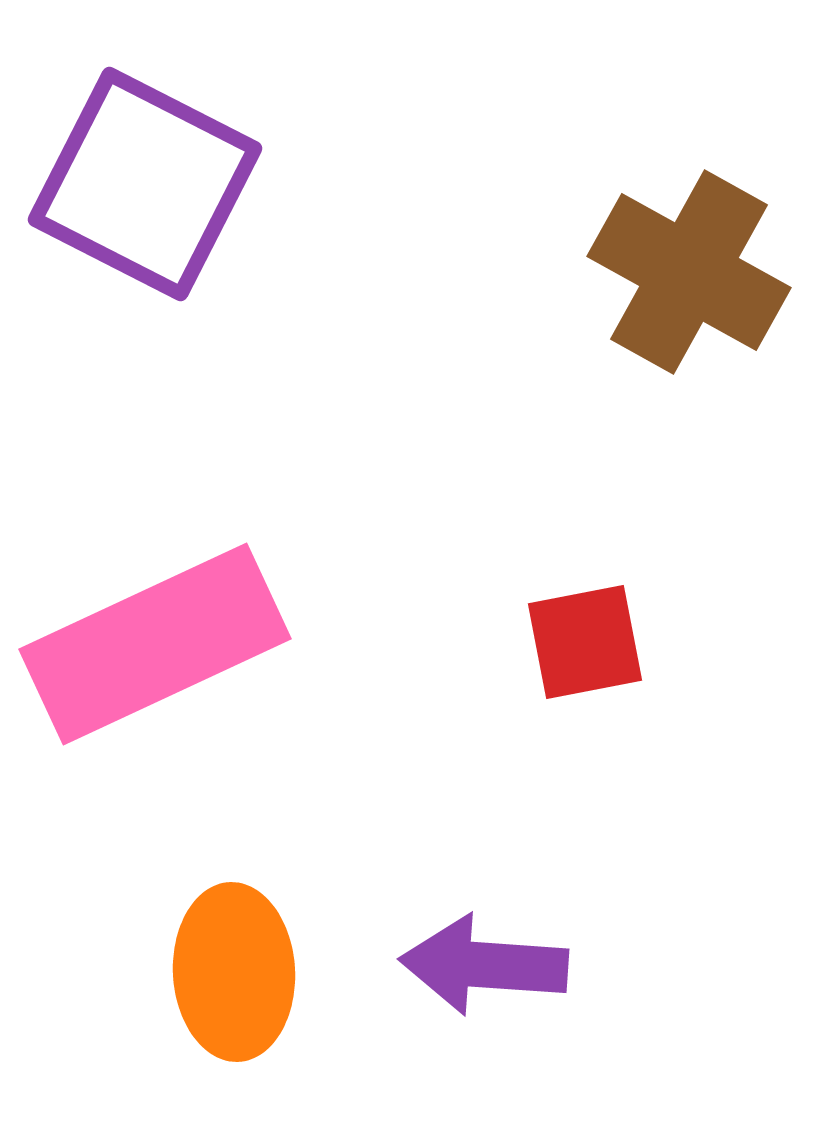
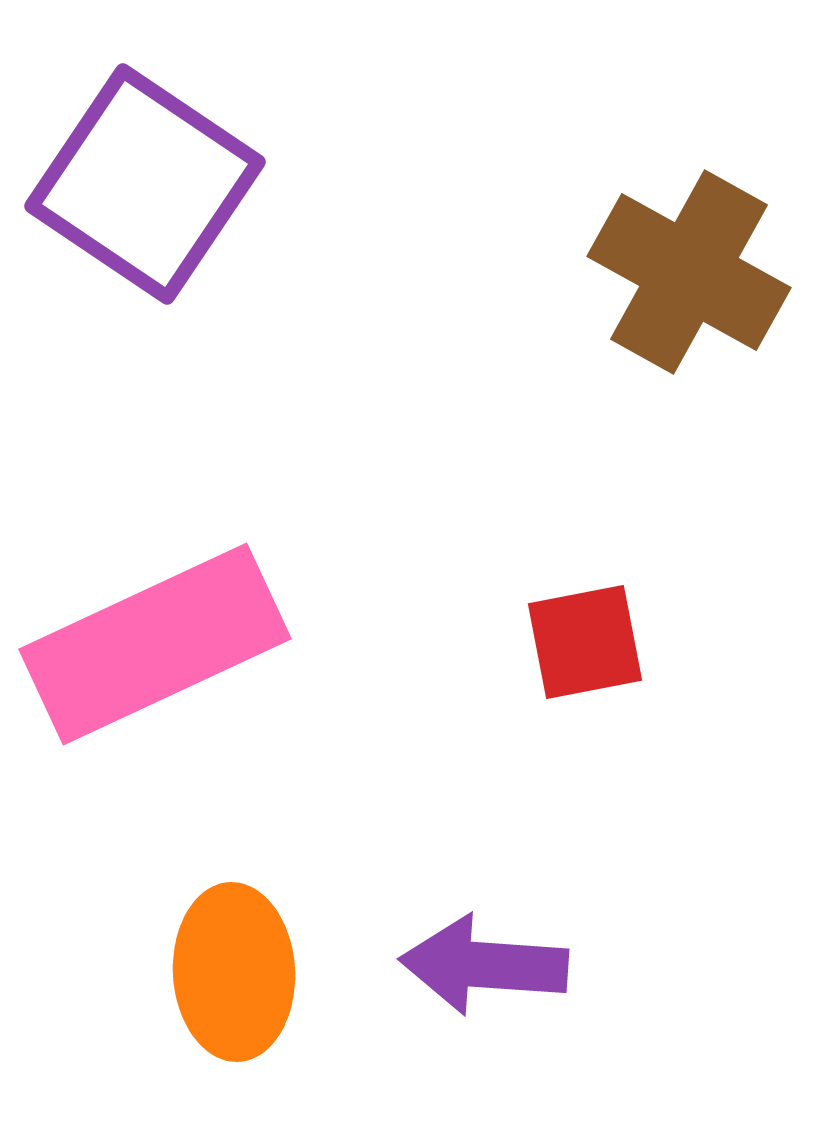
purple square: rotated 7 degrees clockwise
